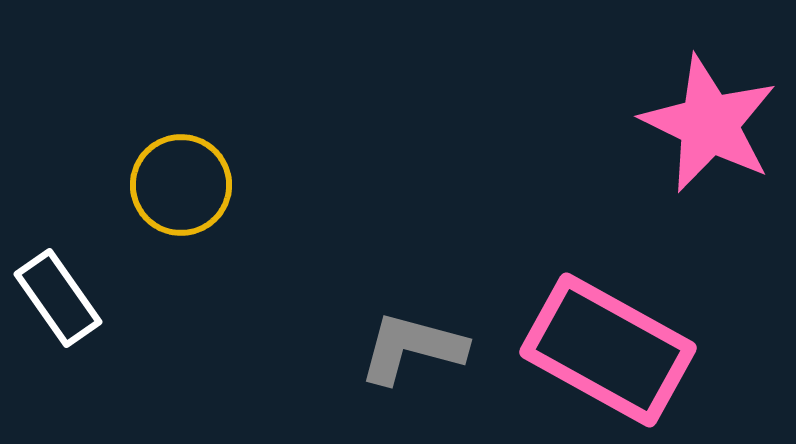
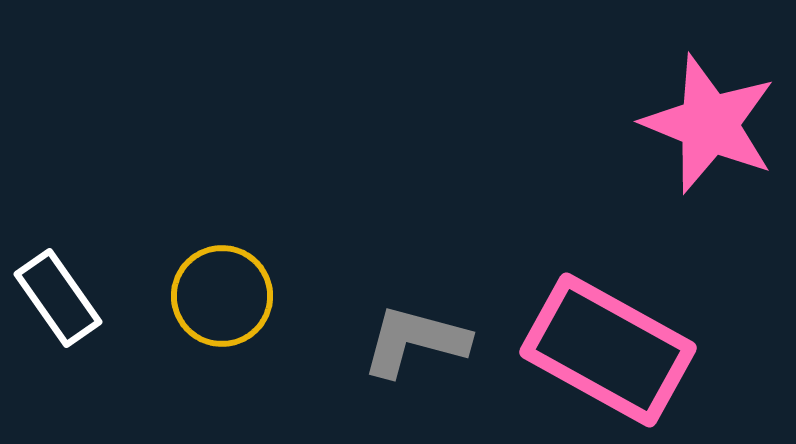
pink star: rotated 4 degrees counterclockwise
yellow circle: moved 41 px right, 111 px down
gray L-shape: moved 3 px right, 7 px up
